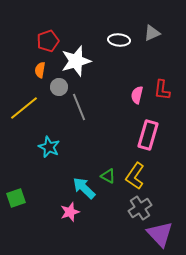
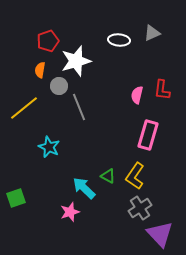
gray circle: moved 1 px up
